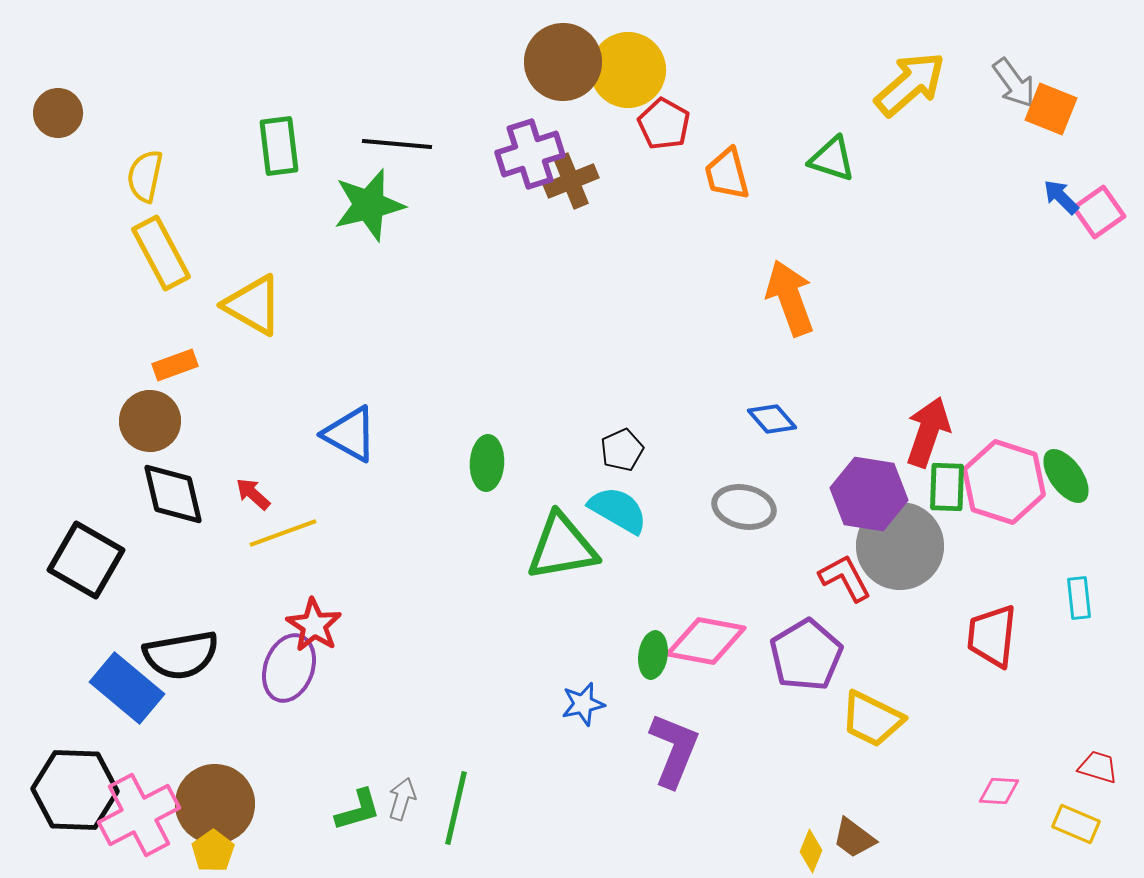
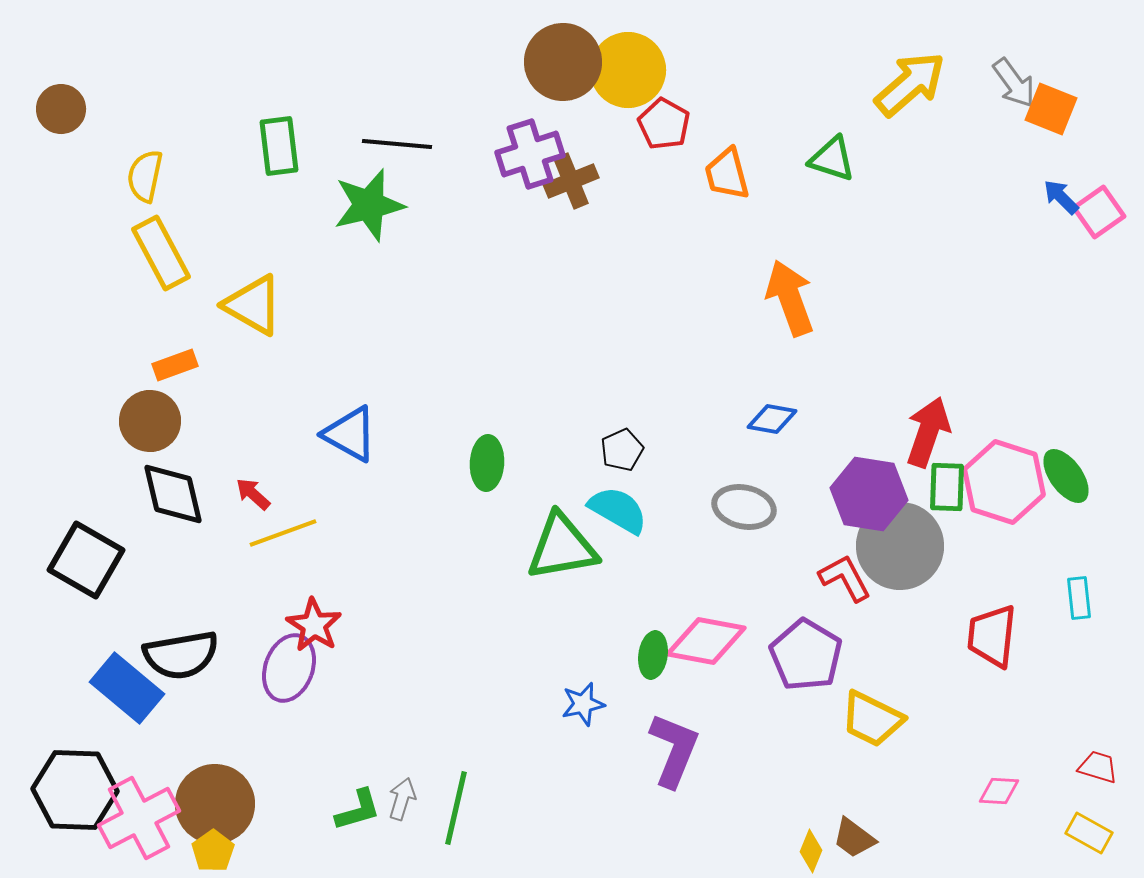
brown circle at (58, 113): moved 3 px right, 4 px up
blue diamond at (772, 419): rotated 39 degrees counterclockwise
purple pentagon at (806, 655): rotated 10 degrees counterclockwise
pink cross at (139, 815): moved 3 px down
yellow rectangle at (1076, 824): moved 13 px right, 9 px down; rotated 6 degrees clockwise
